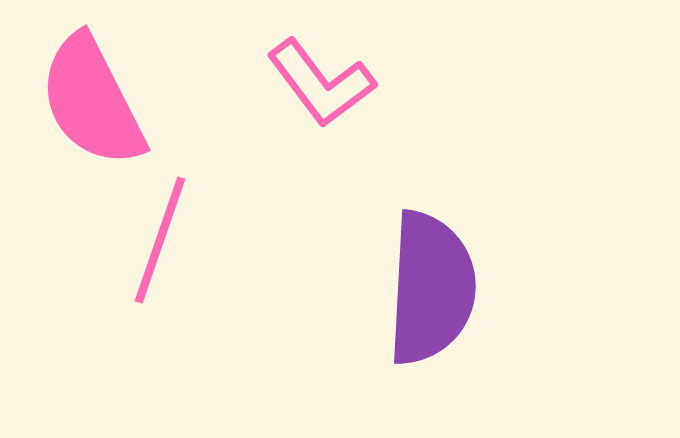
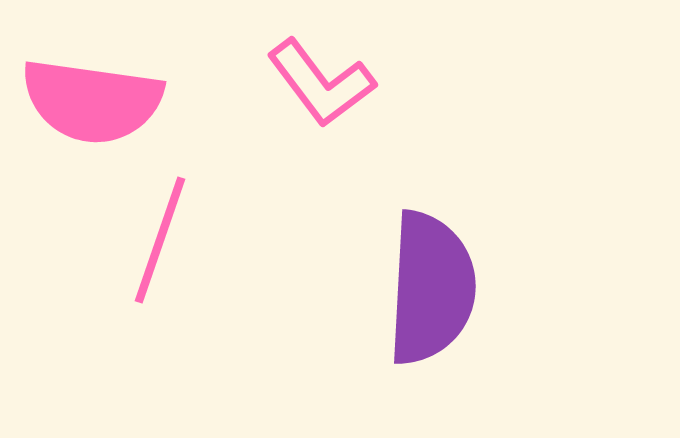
pink semicircle: rotated 55 degrees counterclockwise
